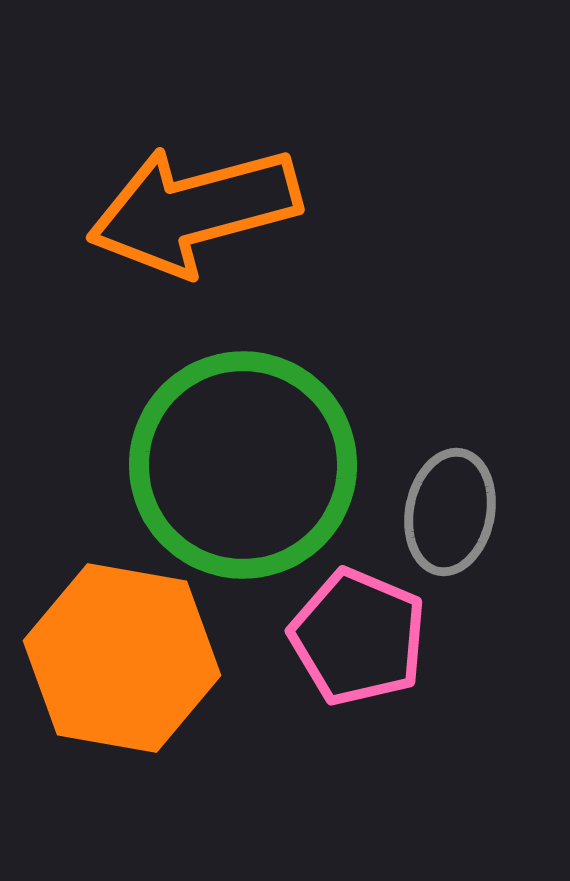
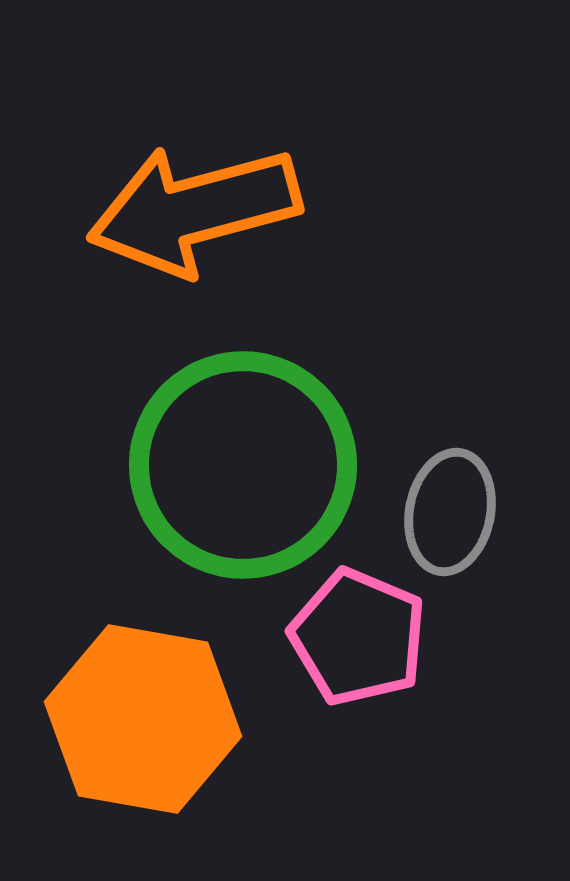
orange hexagon: moved 21 px right, 61 px down
